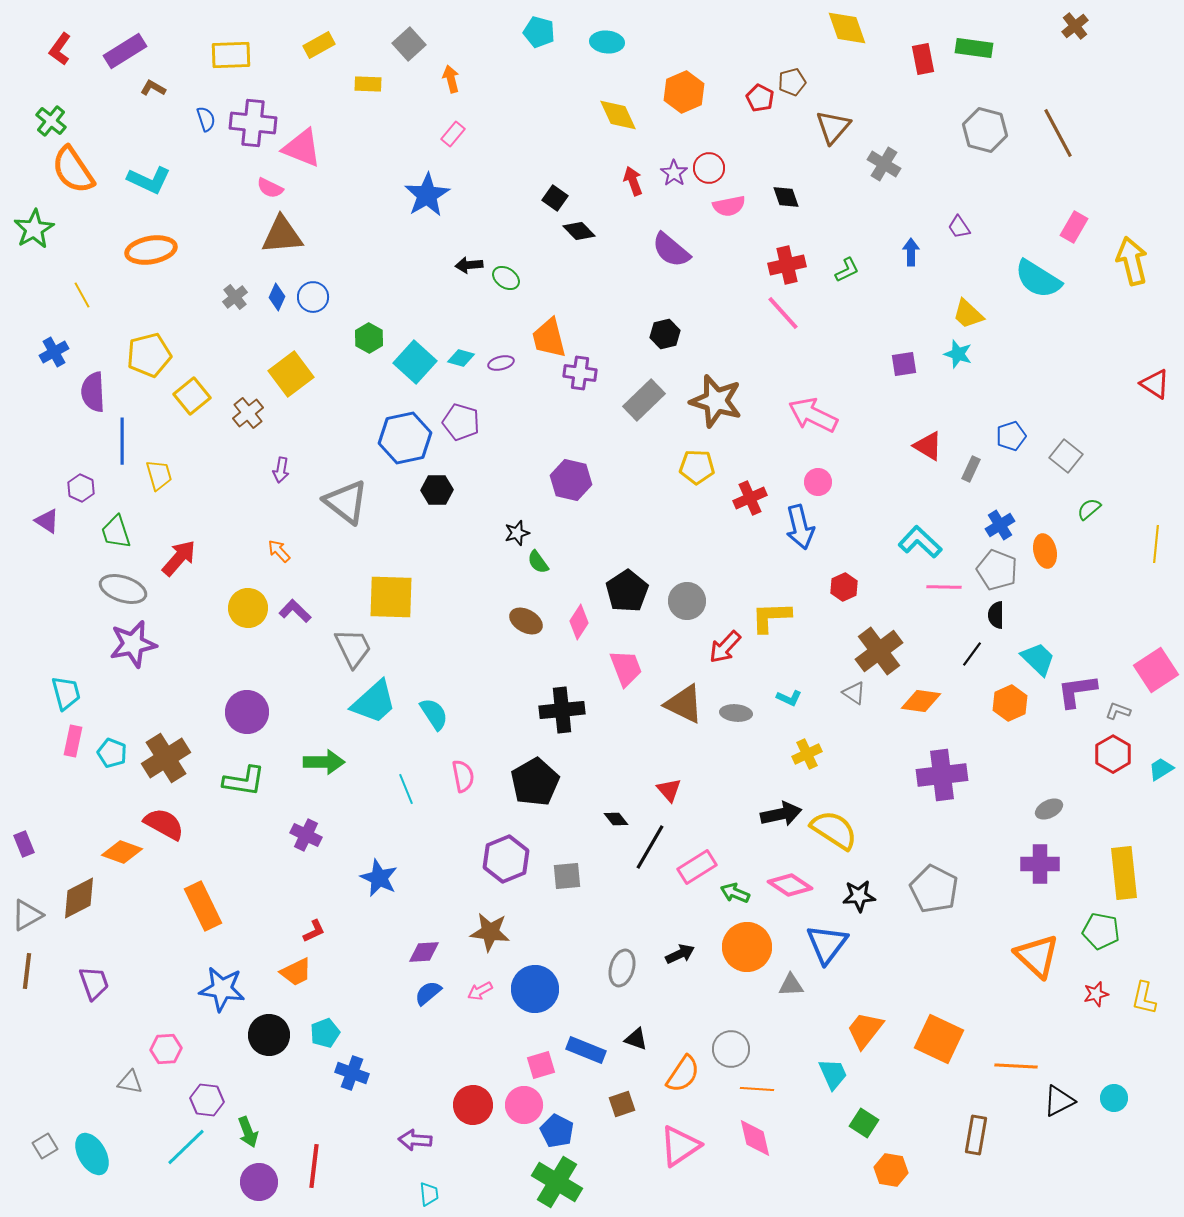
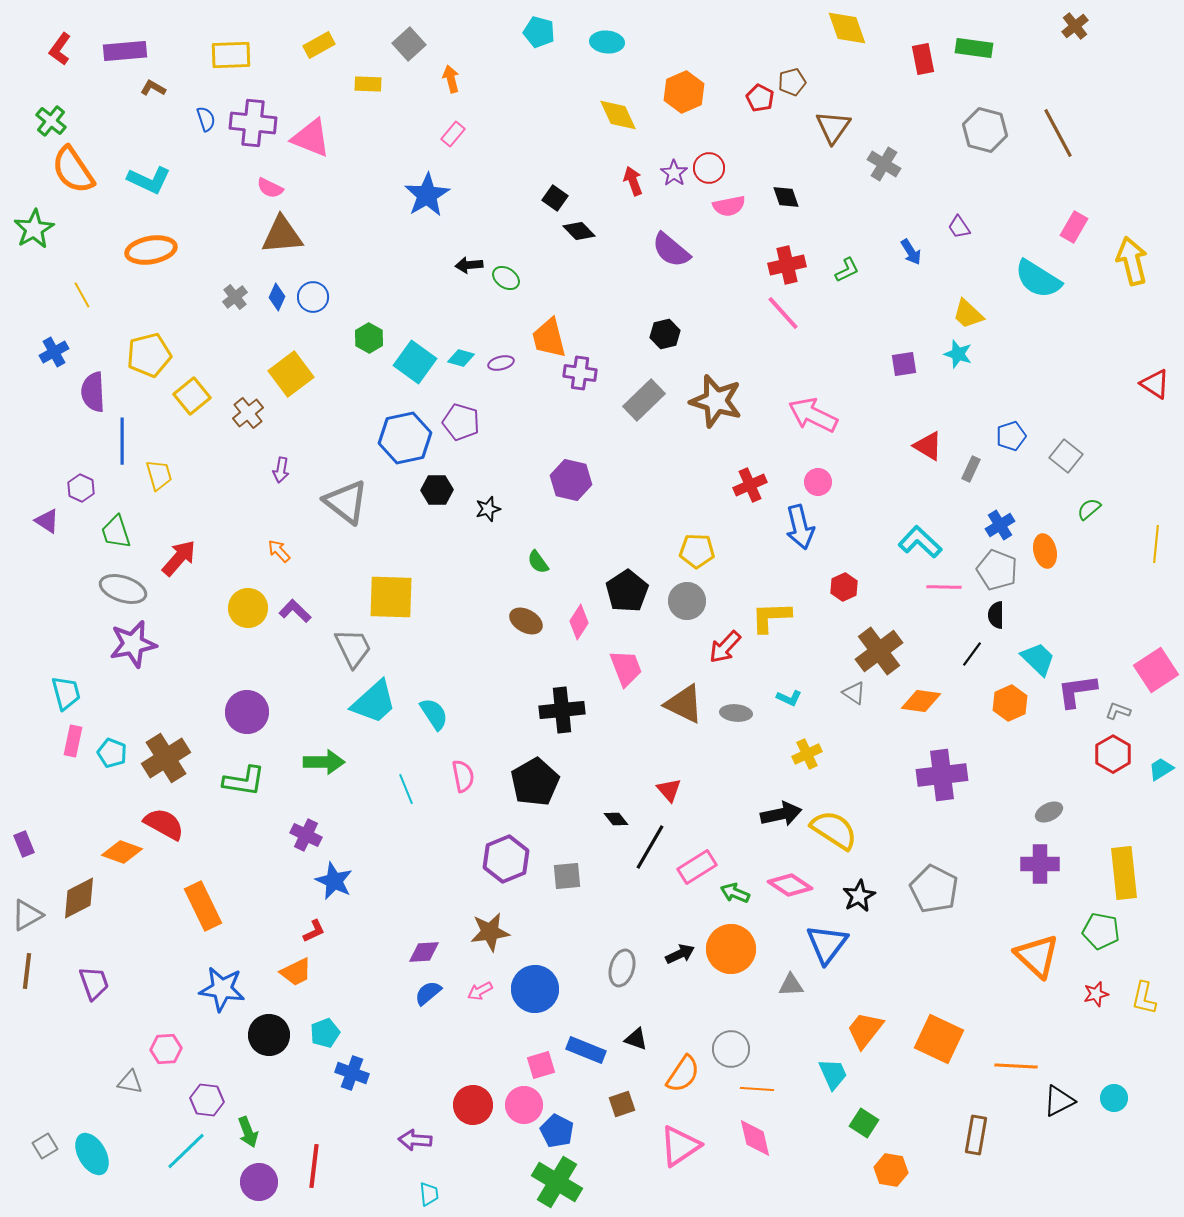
purple rectangle at (125, 51): rotated 27 degrees clockwise
brown triangle at (833, 127): rotated 6 degrees counterclockwise
pink triangle at (302, 148): moved 9 px right, 10 px up
blue arrow at (911, 252): rotated 148 degrees clockwise
cyan square at (415, 362): rotated 6 degrees counterclockwise
yellow pentagon at (697, 467): moved 84 px down
red cross at (750, 498): moved 13 px up
black star at (517, 533): moved 29 px left, 24 px up
gray ellipse at (1049, 809): moved 3 px down
blue star at (379, 878): moved 45 px left, 3 px down
black star at (859, 896): rotated 24 degrees counterclockwise
brown star at (490, 932): rotated 15 degrees counterclockwise
orange circle at (747, 947): moved 16 px left, 2 px down
cyan line at (186, 1147): moved 4 px down
